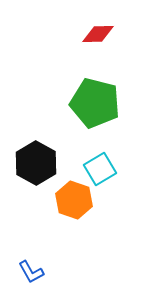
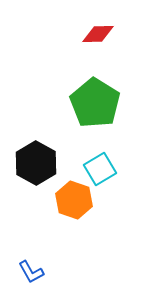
green pentagon: rotated 18 degrees clockwise
